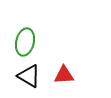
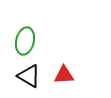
green ellipse: moved 1 px up
